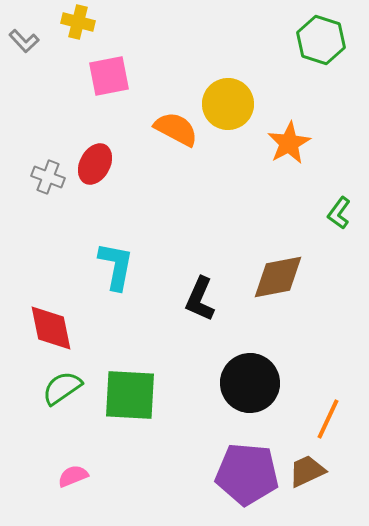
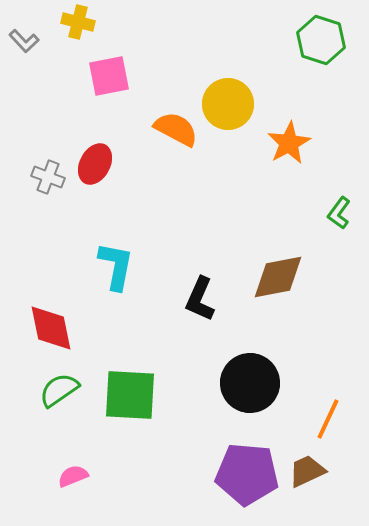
green semicircle: moved 3 px left, 2 px down
